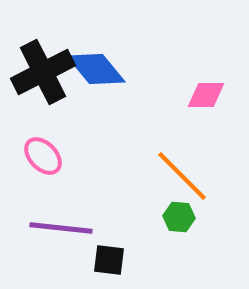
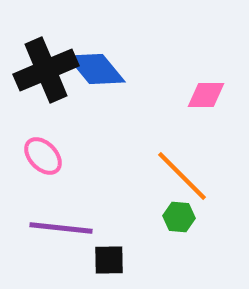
black cross: moved 3 px right, 2 px up; rotated 4 degrees clockwise
black square: rotated 8 degrees counterclockwise
